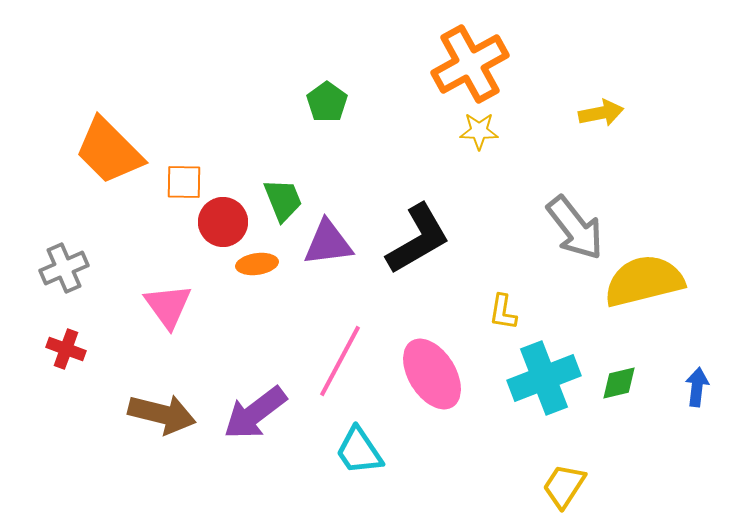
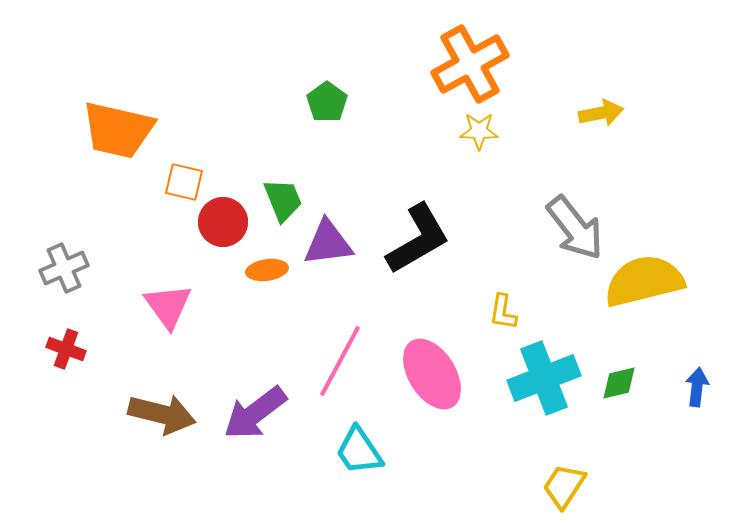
orange trapezoid: moved 9 px right, 21 px up; rotated 32 degrees counterclockwise
orange square: rotated 12 degrees clockwise
orange ellipse: moved 10 px right, 6 px down
